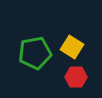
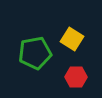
yellow square: moved 8 px up
